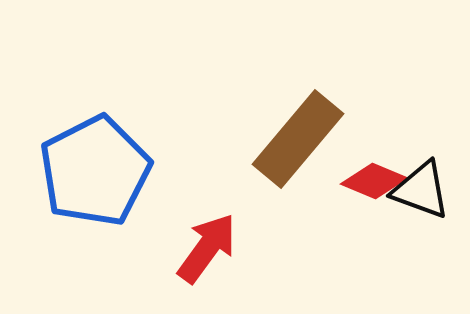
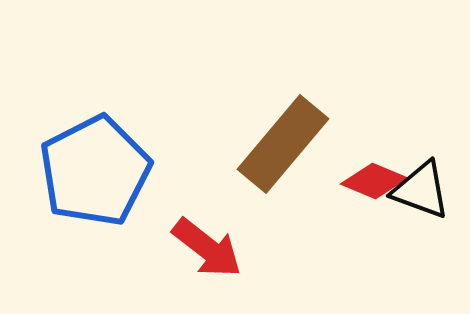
brown rectangle: moved 15 px left, 5 px down
red arrow: rotated 92 degrees clockwise
